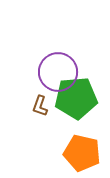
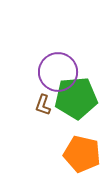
brown L-shape: moved 3 px right, 1 px up
orange pentagon: moved 1 px down
